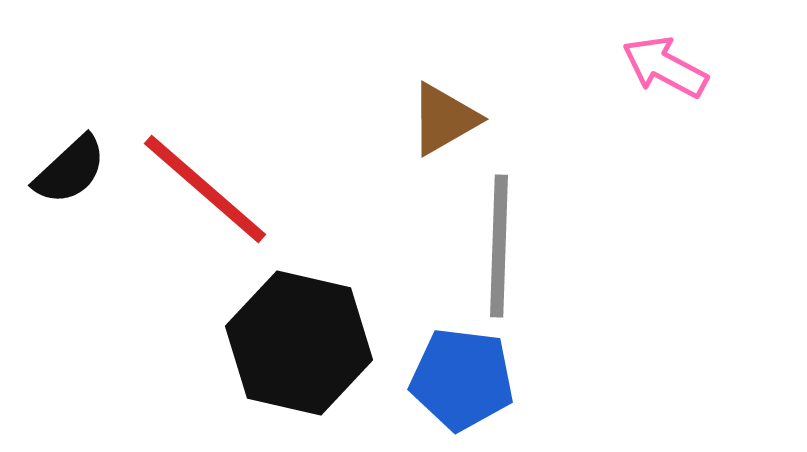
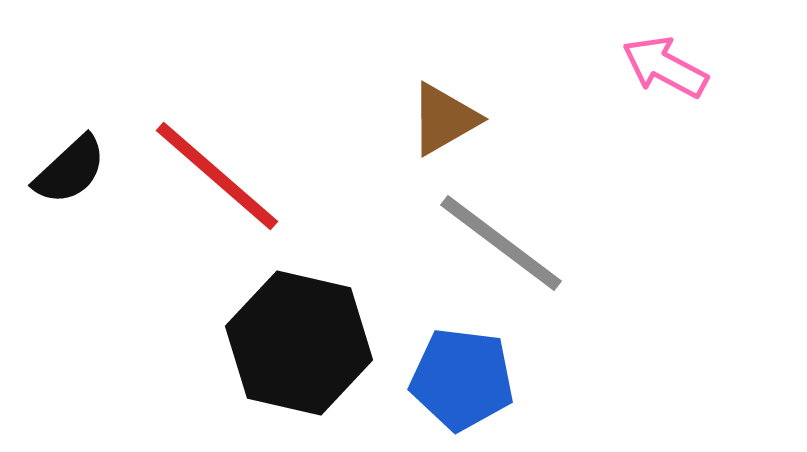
red line: moved 12 px right, 13 px up
gray line: moved 2 px right, 3 px up; rotated 55 degrees counterclockwise
